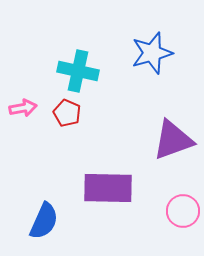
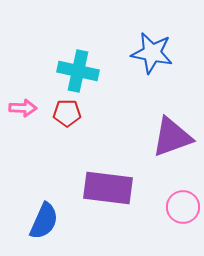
blue star: rotated 27 degrees clockwise
pink arrow: rotated 12 degrees clockwise
red pentagon: rotated 24 degrees counterclockwise
purple triangle: moved 1 px left, 3 px up
purple rectangle: rotated 6 degrees clockwise
pink circle: moved 4 px up
